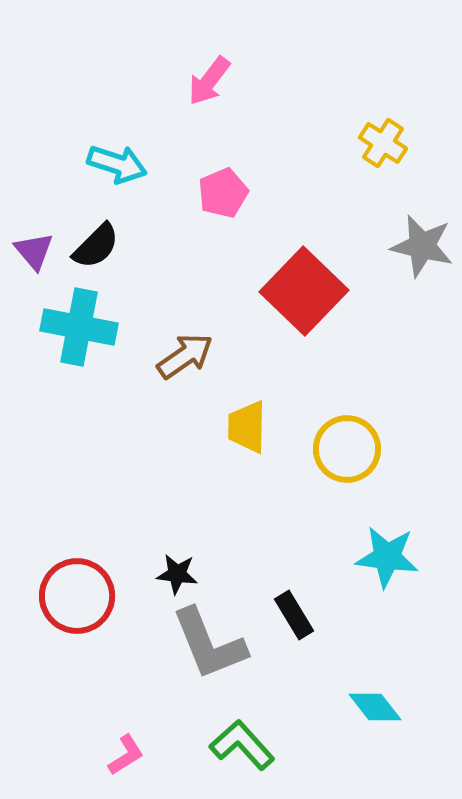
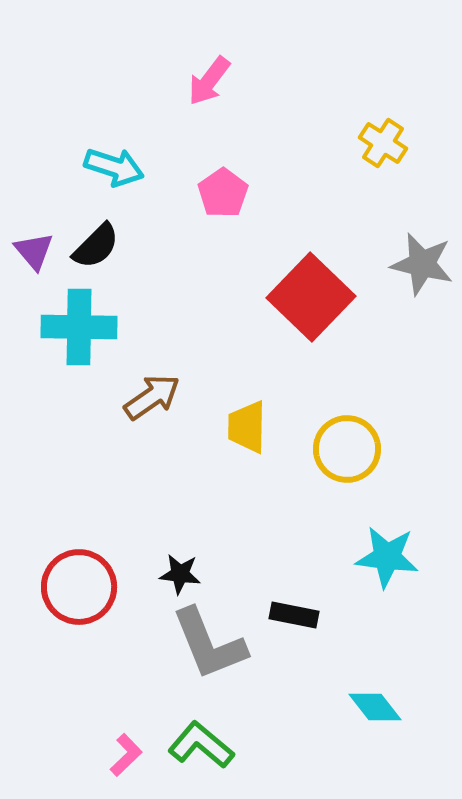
cyan arrow: moved 3 px left, 3 px down
pink pentagon: rotated 12 degrees counterclockwise
gray star: moved 18 px down
red square: moved 7 px right, 6 px down
cyan cross: rotated 10 degrees counterclockwise
brown arrow: moved 33 px left, 41 px down
black star: moved 3 px right
red circle: moved 2 px right, 9 px up
black rectangle: rotated 48 degrees counterclockwise
green L-shape: moved 41 px left; rotated 8 degrees counterclockwise
pink L-shape: rotated 12 degrees counterclockwise
